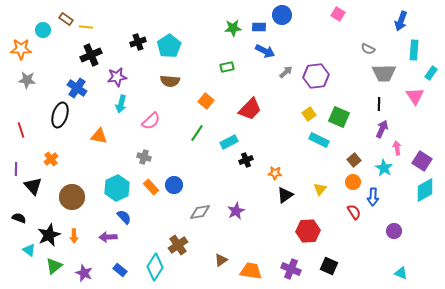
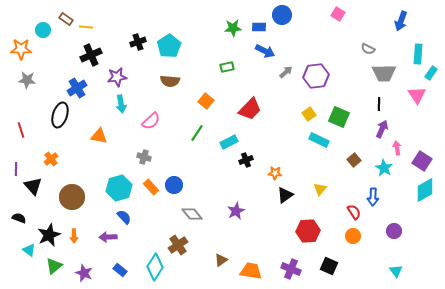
cyan rectangle at (414, 50): moved 4 px right, 4 px down
blue cross at (77, 88): rotated 24 degrees clockwise
pink triangle at (415, 96): moved 2 px right, 1 px up
cyan arrow at (121, 104): rotated 24 degrees counterclockwise
orange circle at (353, 182): moved 54 px down
cyan hexagon at (117, 188): moved 2 px right; rotated 10 degrees clockwise
gray diamond at (200, 212): moved 8 px left, 2 px down; rotated 60 degrees clockwise
cyan triangle at (401, 273): moved 5 px left, 2 px up; rotated 32 degrees clockwise
